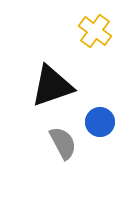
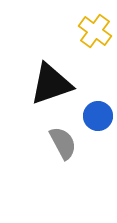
black triangle: moved 1 px left, 2 px up
blue circle: moved 2 px left, 6 px up
